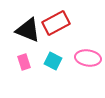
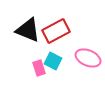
red rectangle: moved 8 px down
pink ellipse: rotated 15 degrees clockwise
pink rectangle: moved 15 px right, 6 px down
